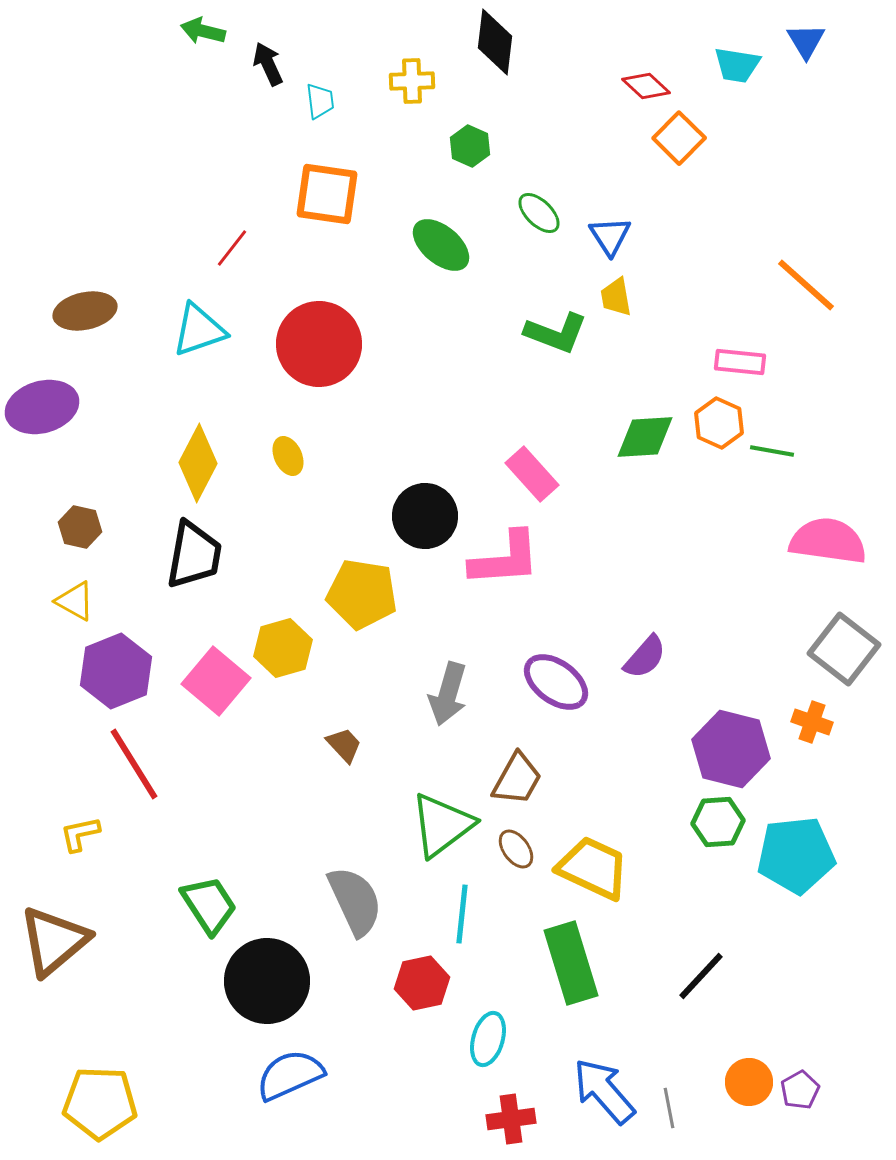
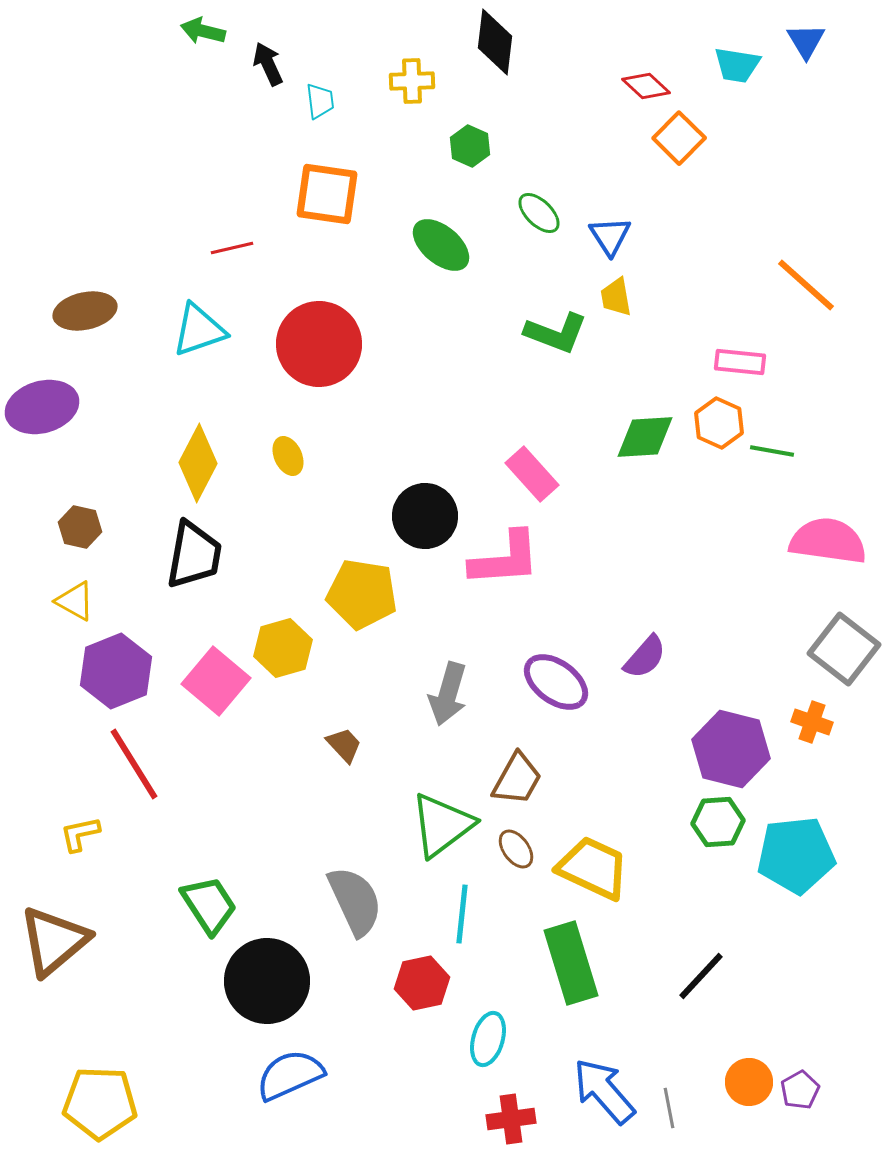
red line at (232, 248): rotated 39 degrees clockwise
